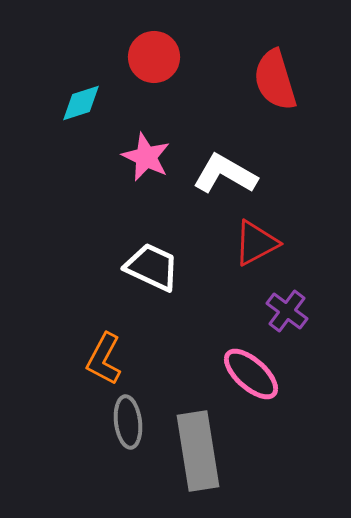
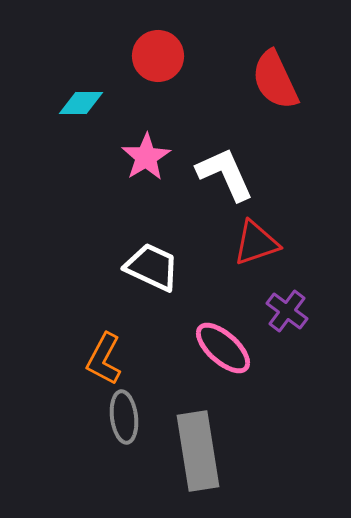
red circle: moved 4 px right, 1 px up
red semicircle: rotated 8 degrees counterclockwise
cyan diamond: rotated 18 degrees clockwise
pink star: rotated 15 degrees clockwise
white L-shape: rotated 36 degrees clockwise
red triangle: rotated 9 degrees clockwise
pink ellipse: moved 28 px left, 26 px up
gray ellipse: moved 4 px left, 5 px up
